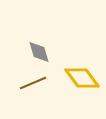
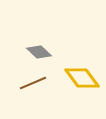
gray diamond: rotated 30 degrees counterclockwise
